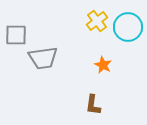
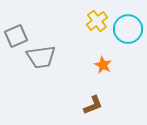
cyan circle: moved 2 px down
gray square: moved 1 px down; rotated 25 degrees counterclockwise
gray trapezoid: moved 2 px left, 1 px up
brown L-shape: rotated 120 degrees counterclockwise
